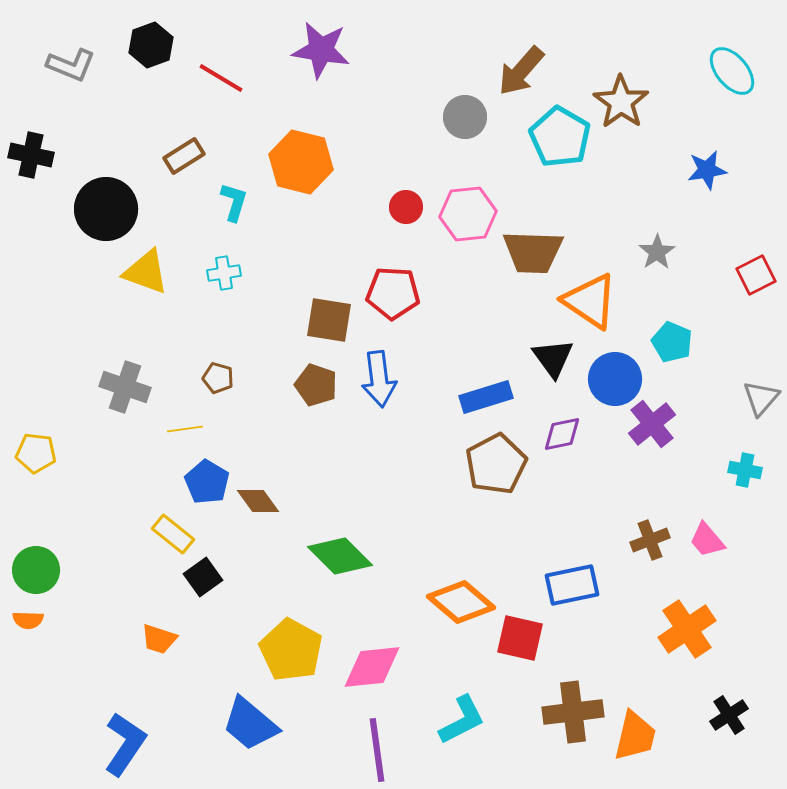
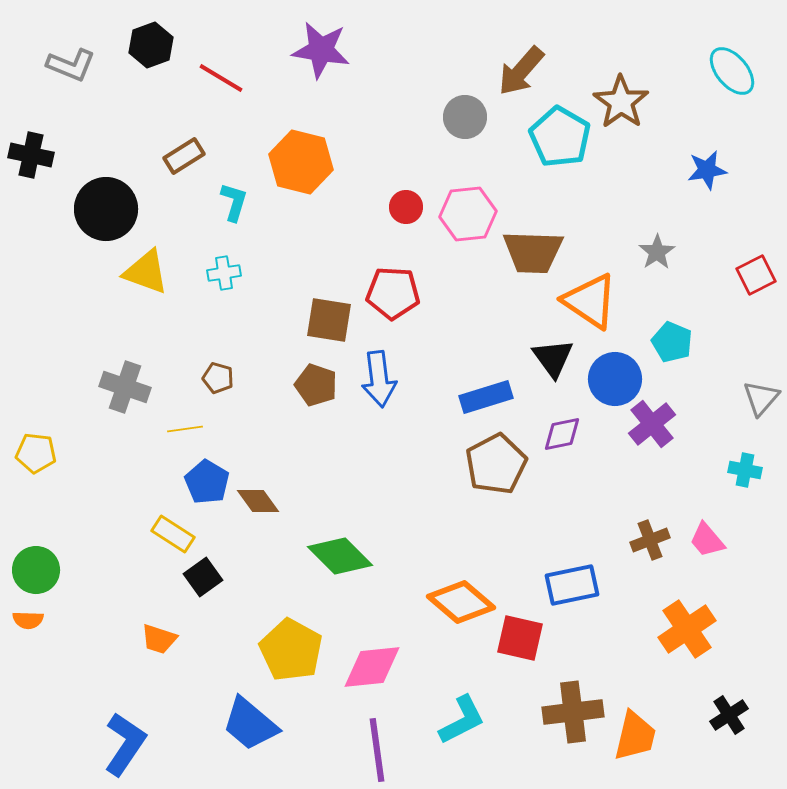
yellow rectangle at (173, 534): rotated 6 degrees counterclockwise
